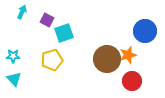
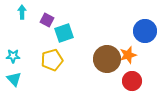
cyan arrow: rotated 24 degrees counterclockwise
